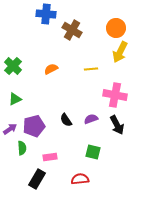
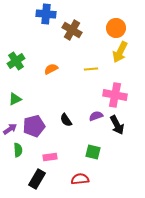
green cross: moved 3 px right, 5 px up; rotated 12 degrees clockwise
purple semicircle: moved 5 px right, 3 px up
green semicircle: moved 4 px left, 2 px down
